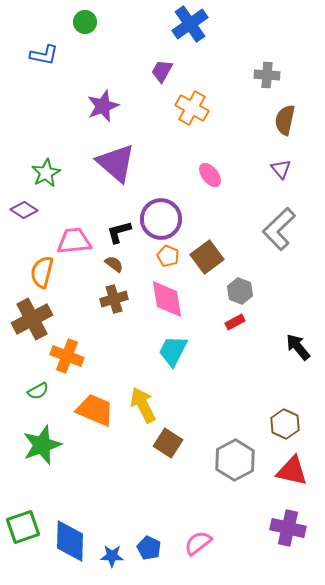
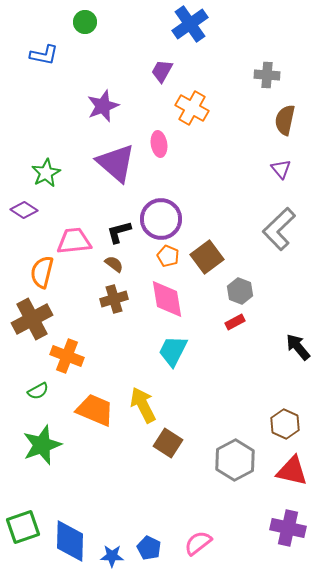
pink ellipse at (210, 175): moved 51 px left, 31 px up; rotated 30 degrees clockwise
